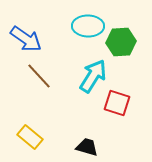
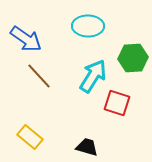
green hexagon: moved 12 px right, 16 px down
